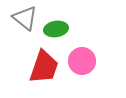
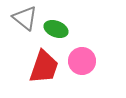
green ellipse: rotated 30 degrees clockwise
